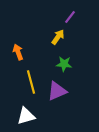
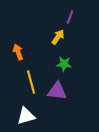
purple line: rotated 16 degrees counterclockwise
purple triangle: rotated 30 degrees clockwise
